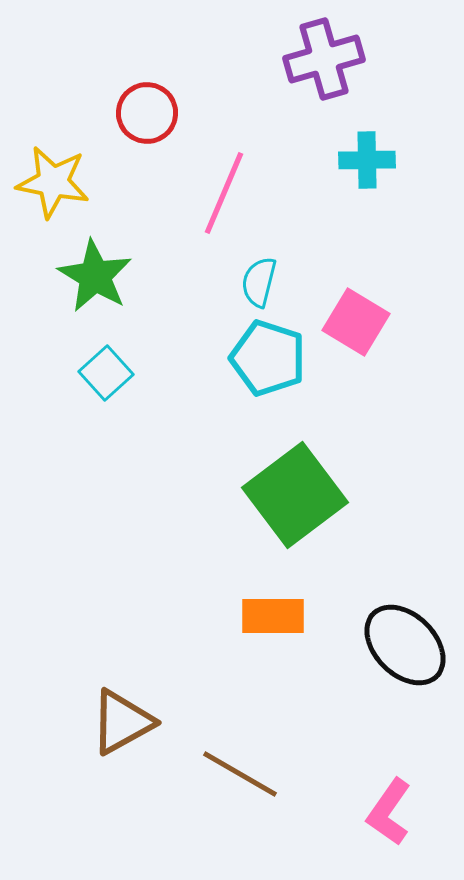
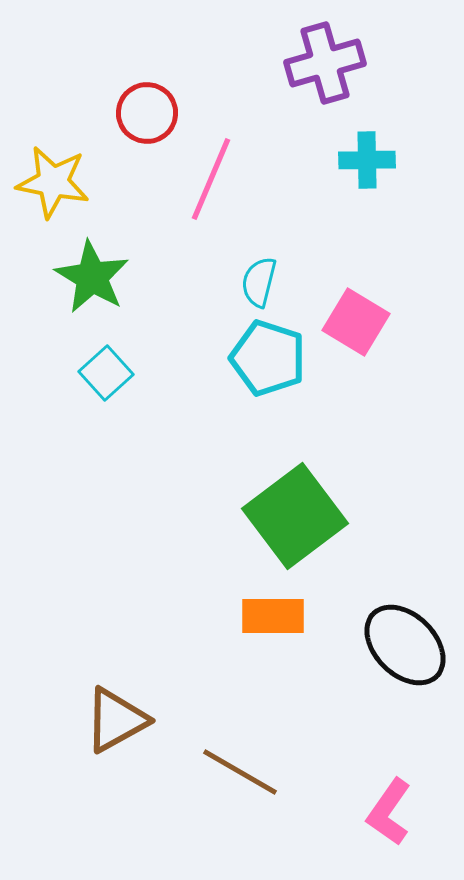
purple cross: moved 1 px right, 4 px down
pink line: moved 13 px left, 14 px up
green star: moved 3 px left, 1 px down
green square: moved 21 px down
brown triangle: moved 6 px left, 2 px up
brown line: moved 2 px up
